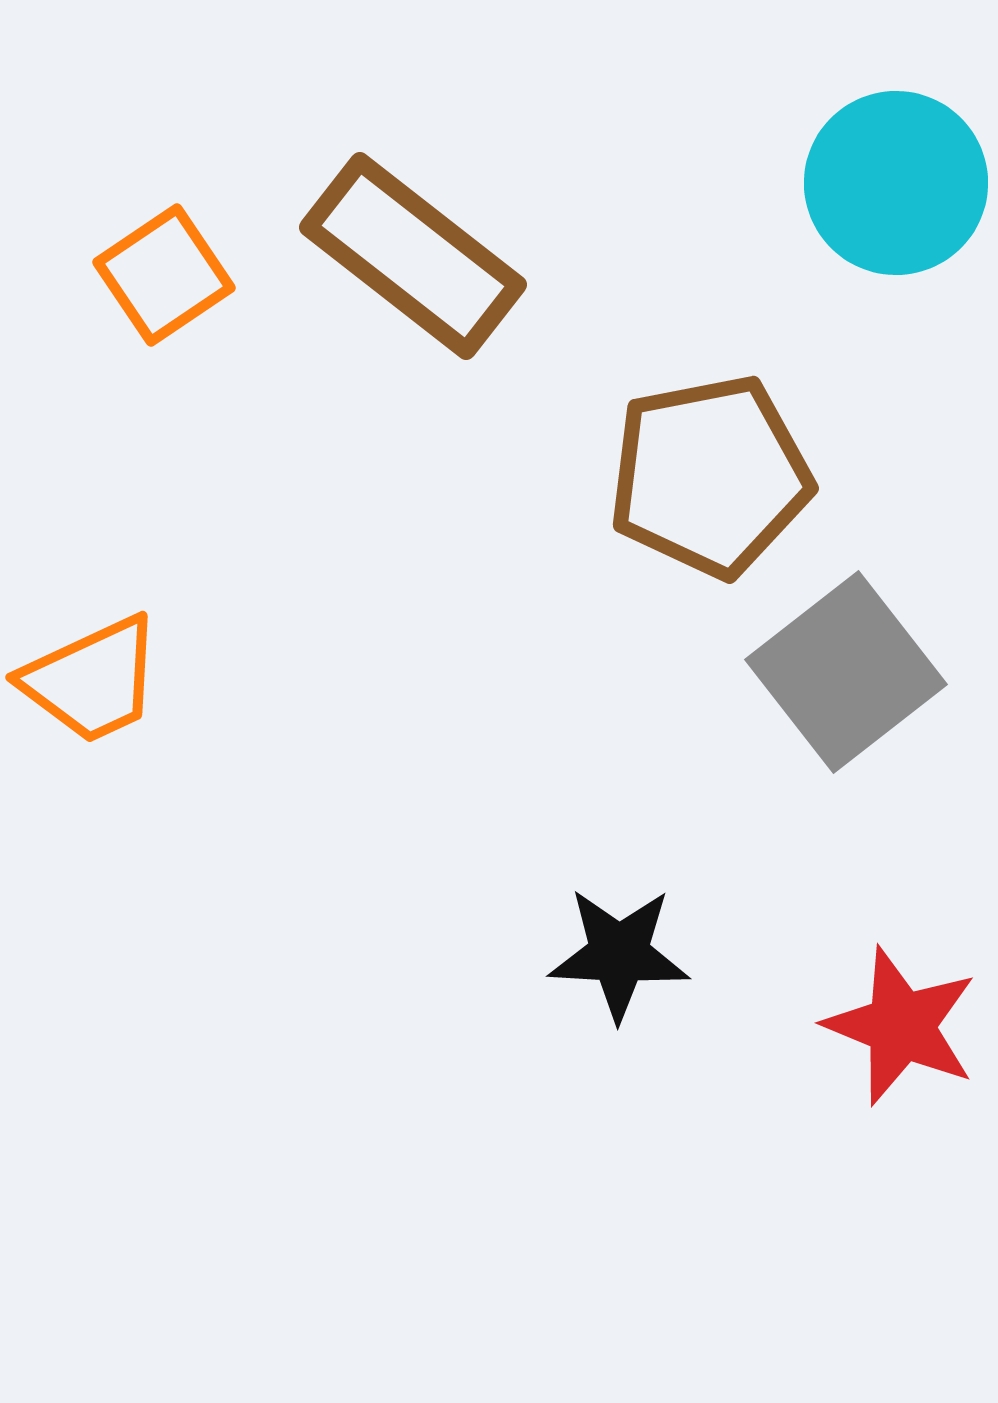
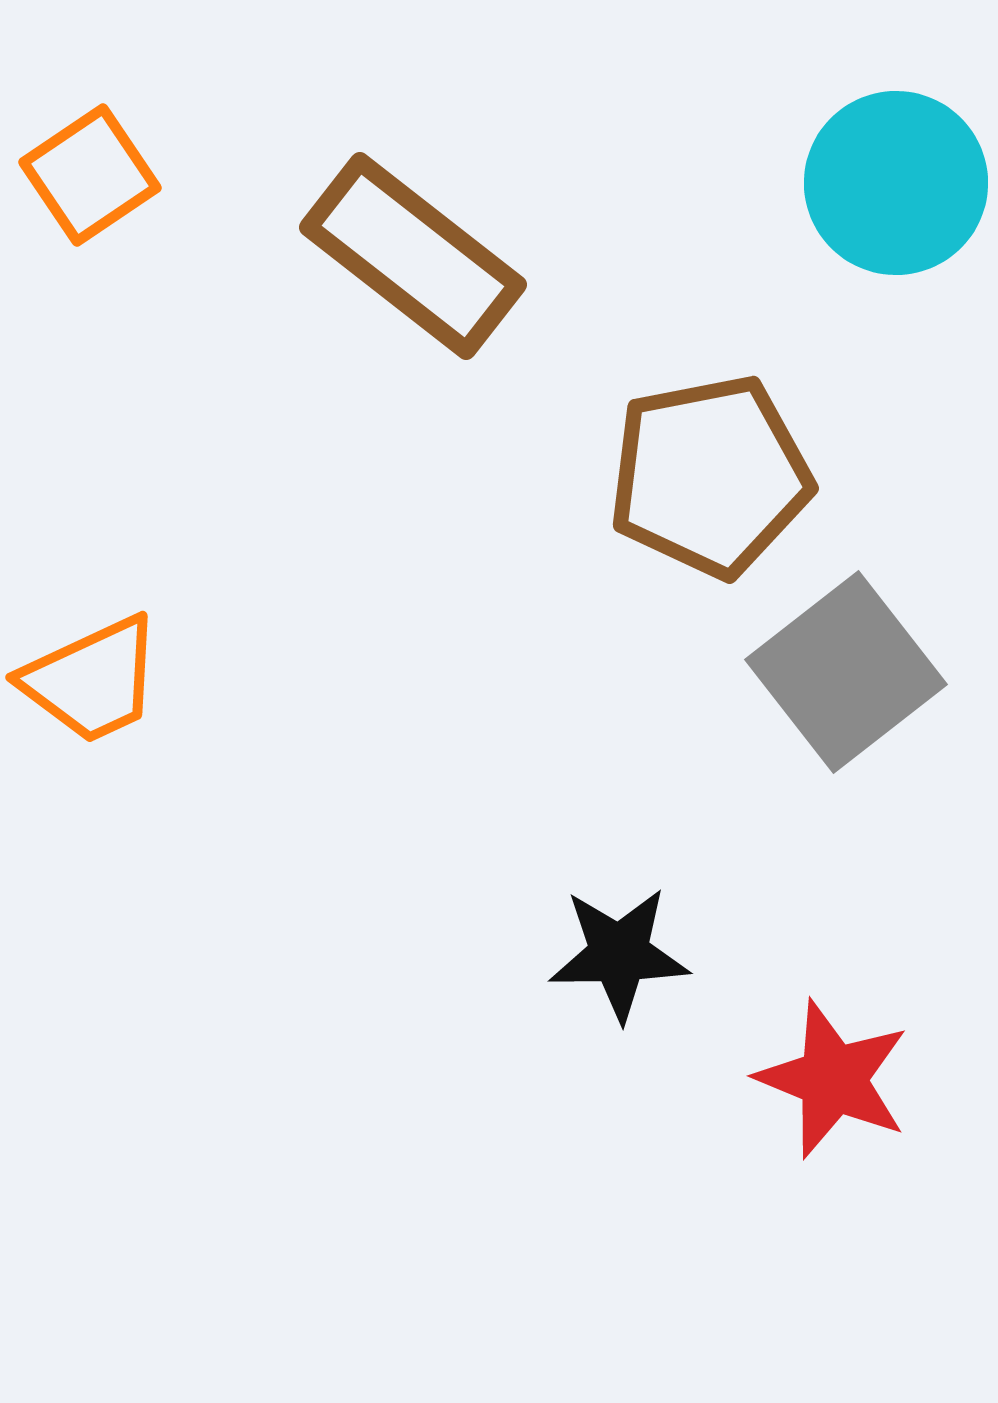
orange square: moved 74 px left, 100 px up
black star: rotated 4 degrees counterclockwise
red star: moved 68 px left, 53 px down
